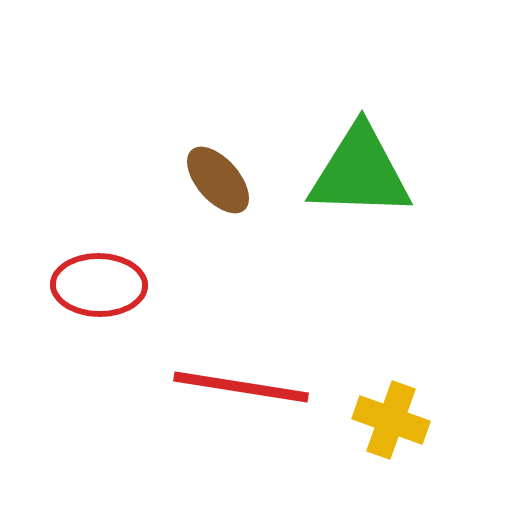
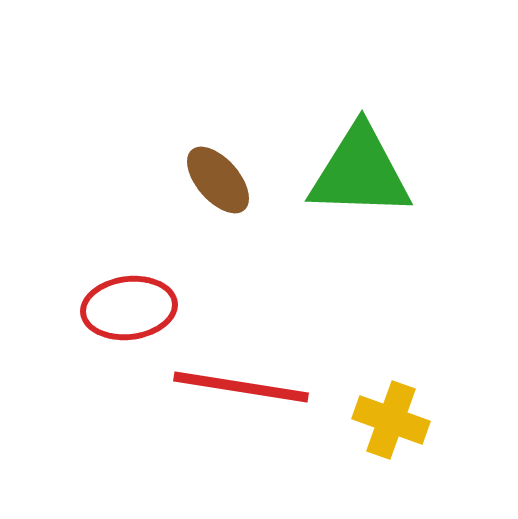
red ellipse: moved 30 px right, 23 px down; rotated 8 degrees counterclockwise
